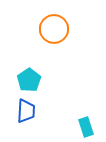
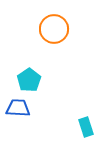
blue trapezoid: moved 8 px left, 3 px up; rotated 90 degrees counterclockwise
